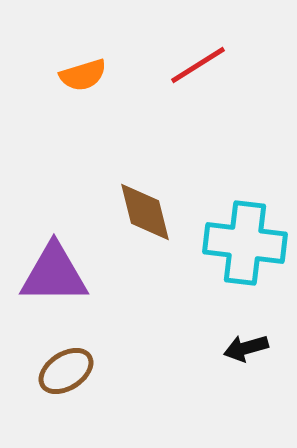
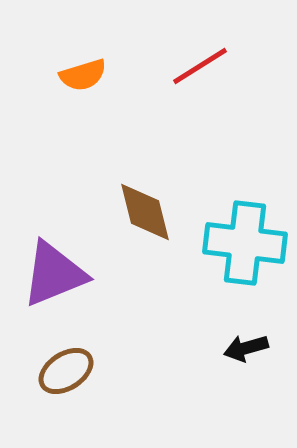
red line: moved 2 px right, 1 px down
purple triangle: rotated 22 degrees counterclockwise
